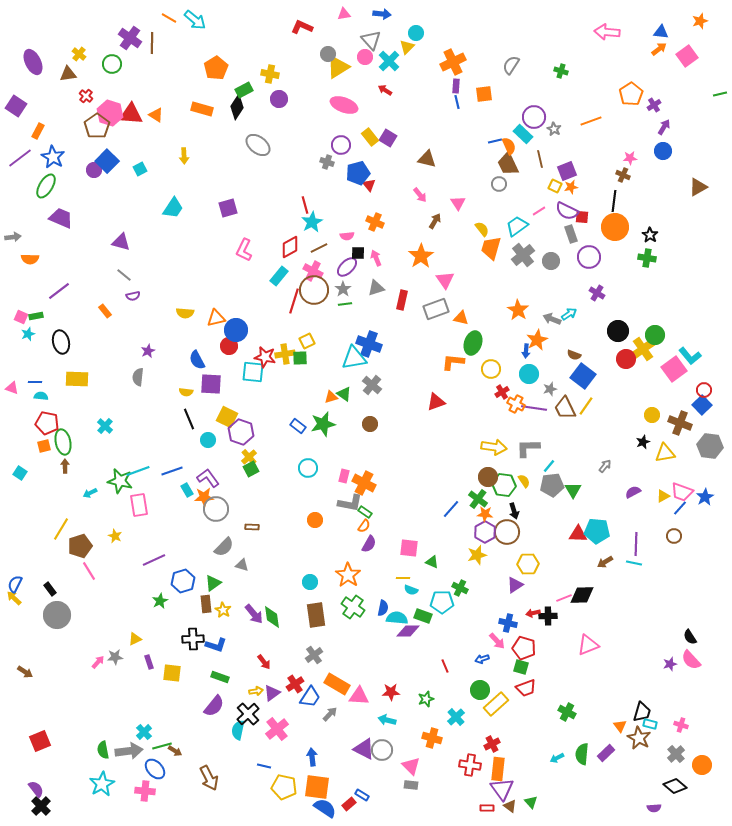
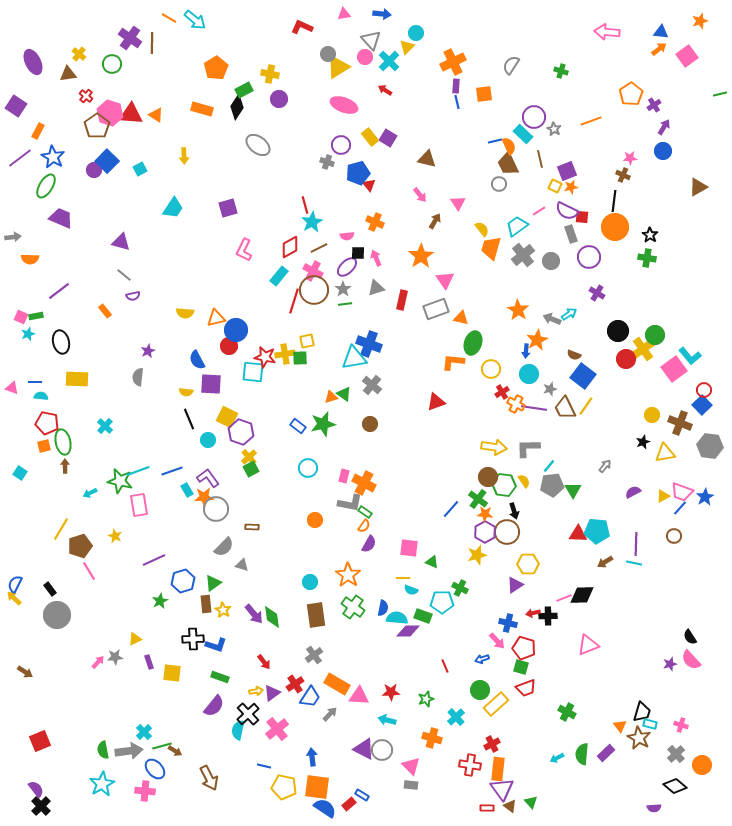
yellow square at (307, 341): rotated 14 degrees clockwise
